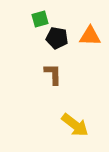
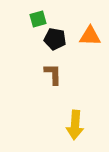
green square: moved 2 px left
black pentagon: moved 2 px left, 1 px down
yellow arrow: rotated 56 degrees clockwise
